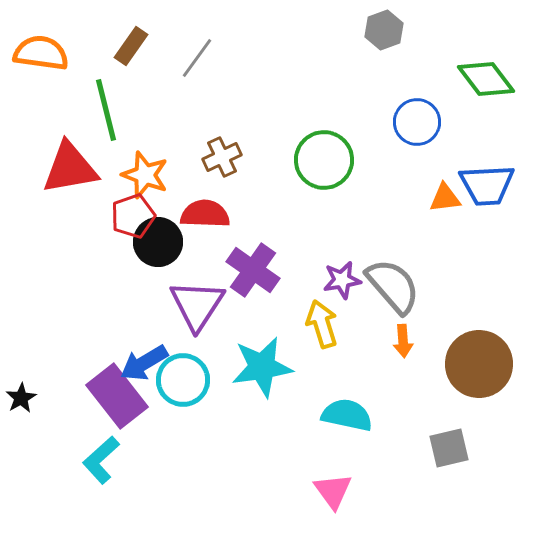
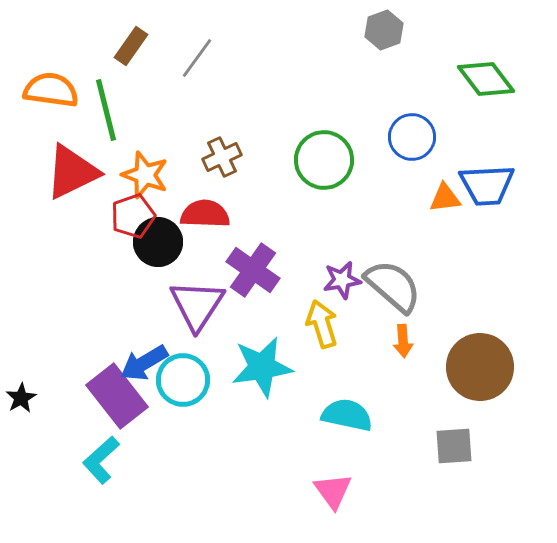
orange semicircle: moved 10 px right, 37 px down
blue circle: moved 5 px left, 15 px down
red triangle: moved 2 px right, 4 px down; rotated 16 degrees counterclockwise
gray semicircle: rotated 8 degrees counterclockwise
brown circle: moved 1 px right, 3 px down
gray square: moved 5 px right, 2 px up; rotated 9 degrees clockwise
